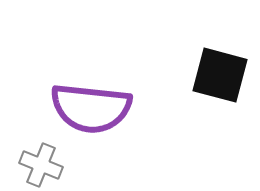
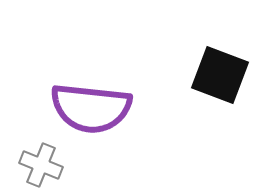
black square: rotated 6 degrees clockwise
